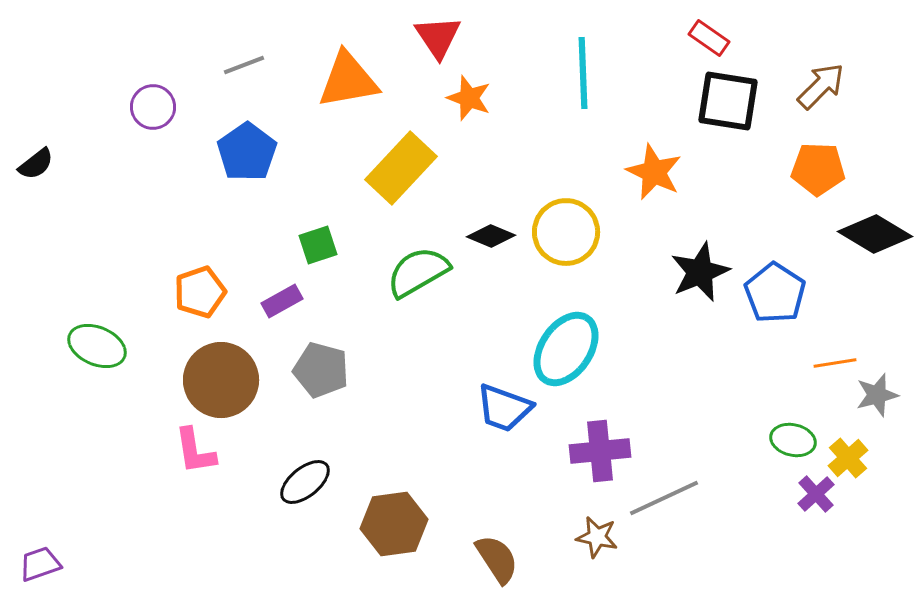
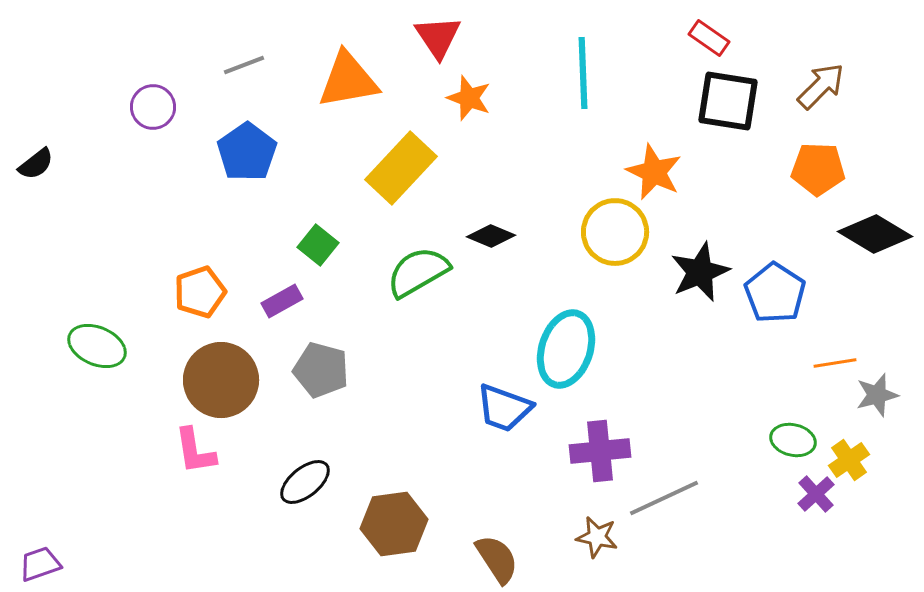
yellow circle at (566, 232): moved 49 px right
green square at (318, 245): rotated 33 degrees counterclockwise
cyan ellipse at (566, 349): rotated 16 degrees counterclockwise
yellow cross at (848, 458): moved 1 px right, 2 px down; rotated 6 degrees clockwise
